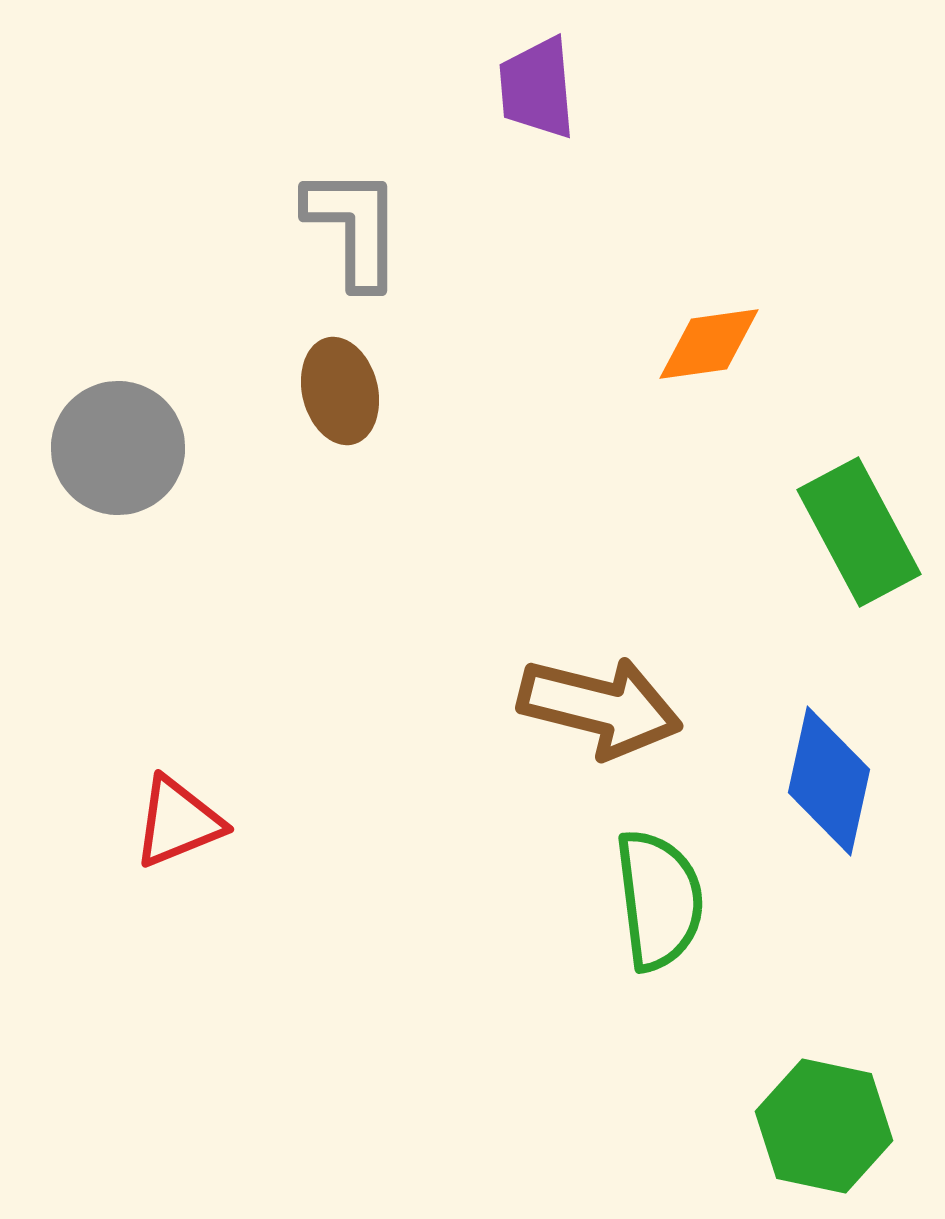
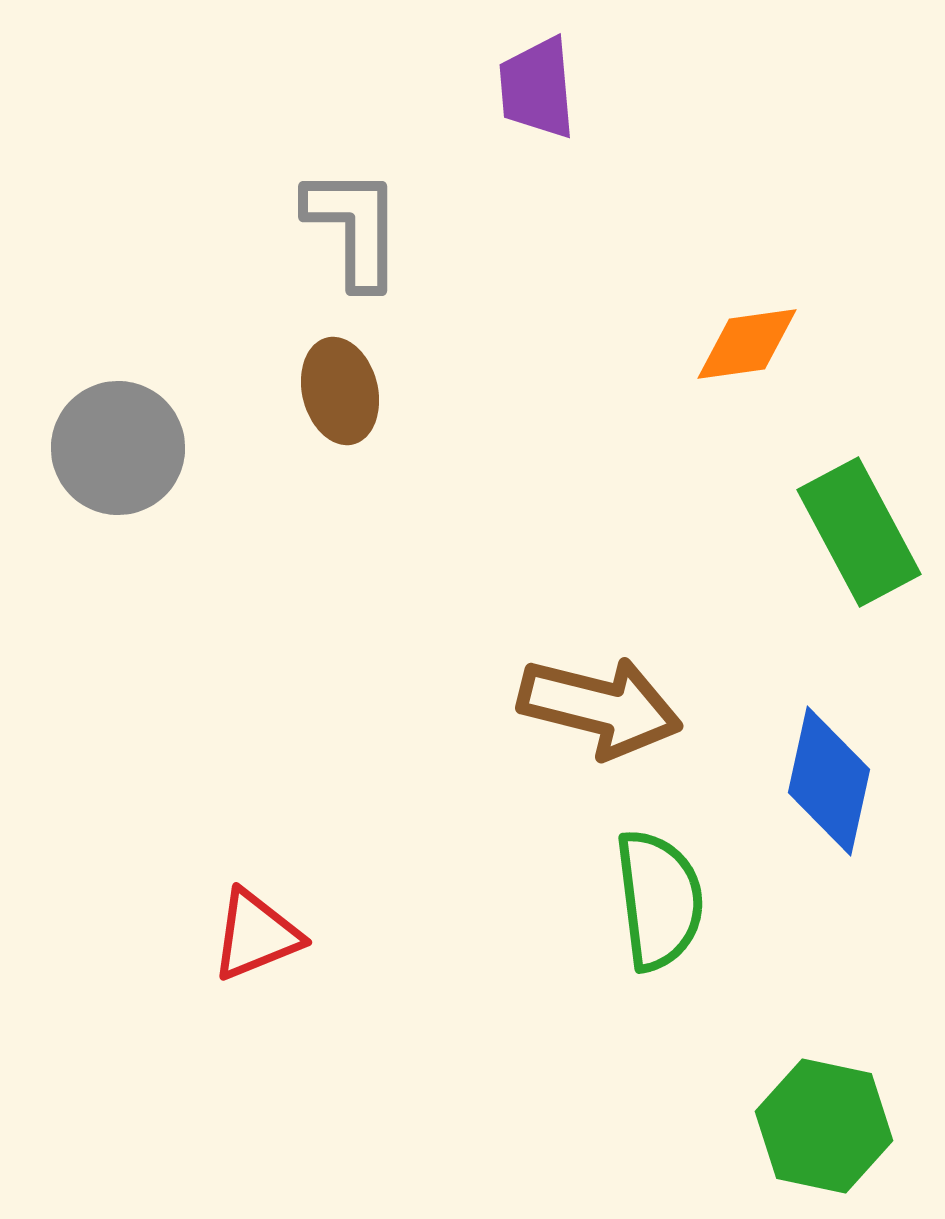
orange diamond: moved 38 px right
red triangle: moved 78 px right, 113 px down
